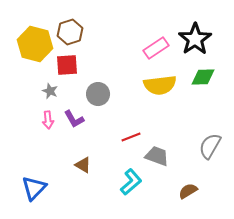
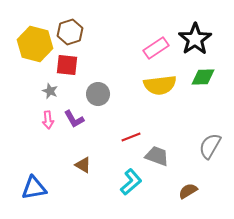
red square: rotated 10 degrees clockwise
blue triangle: rotated 36 degrees clockwise
